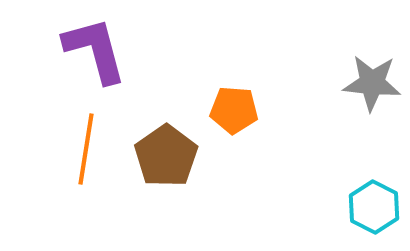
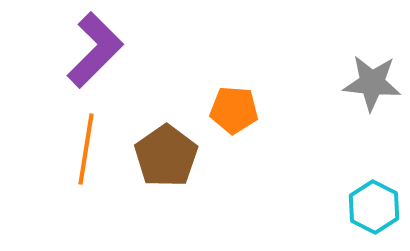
purple L-shape: rotated 60 degrees clockwise
